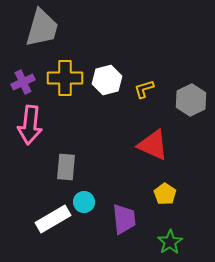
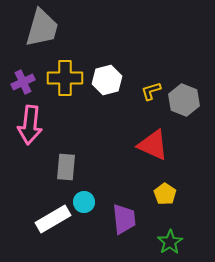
yellow L-shape: moved 7 px right, 2 px down
gray hexagon: moved 7 px left; rotated 12 degrees counterclockwise
